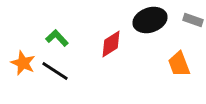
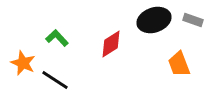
black ellipse: moved 4 px right
black line: moved 9 px down
